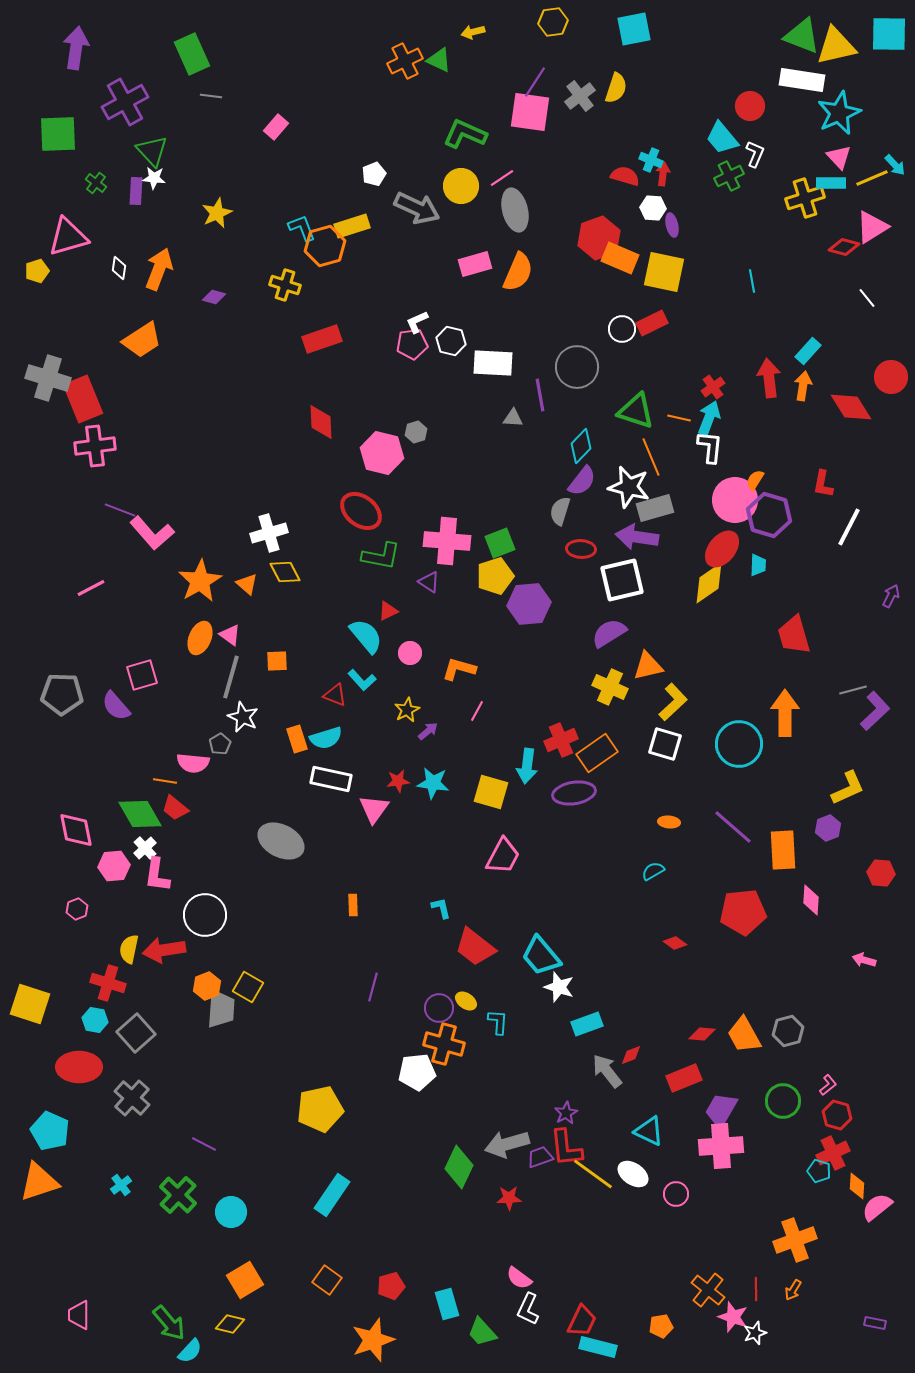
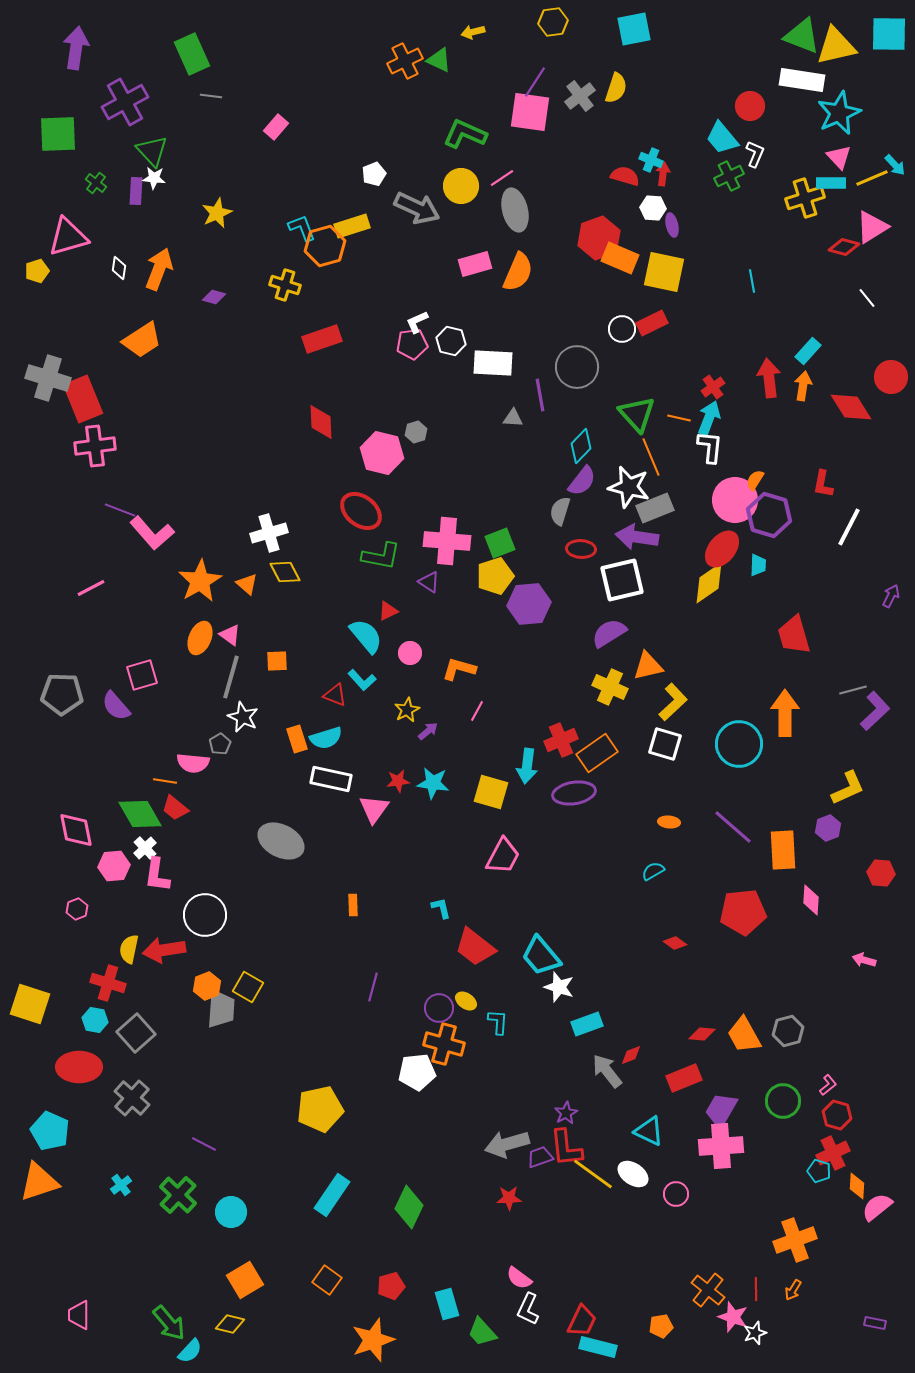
green triangle at (636, 411): moved 1 px right, 3 px down; rotated 30 degrees clockwise
gray rectangle at (655, 508): rotated 6 degrees counterclockwise
green diamond at (459, 1167): moved 50 px left, 40 px down
